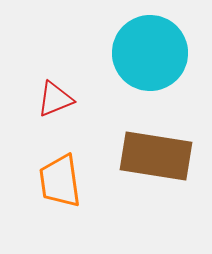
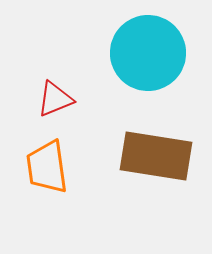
cyan circle: moved 2 px left
orange trapezoid: moved 13 px left, 14 px up
